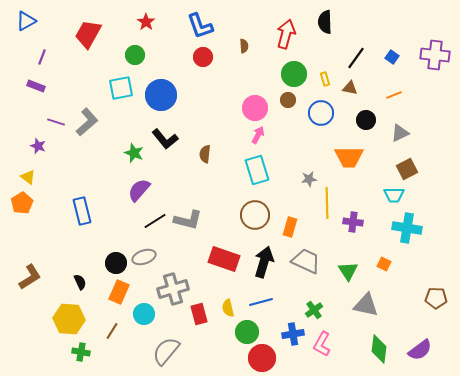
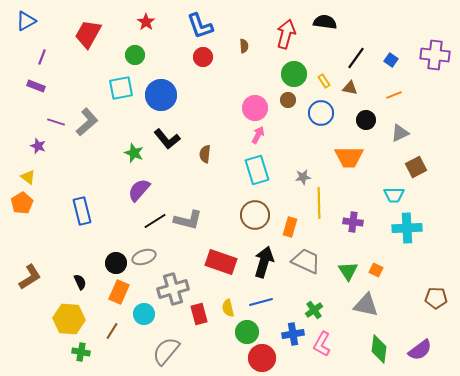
black semicircle at (325, 22): rotated 100 degrees clockwise
blue square at (392, 57): moved 1 px left, 3 px down
yellow rectangle at (325, 79): moved 1 px left, 2 px down; rotated 16 degrees counterclockwise
black L-shape at (165, 139): moved 2 px right
brown square at (407, 169): moved 9 px right, 2 px up
gray star at (309, 179): moved 6 px left, 2 px up
yellow line at (327, 203): moved 8 px left
cyan cross at (407, 228): rotated 12 degrees counterclockwise
red rectangle at (224, 259): moved 3 px left, 3 px down
orange square at (384, 264): moved 8 px left, 6 px down
